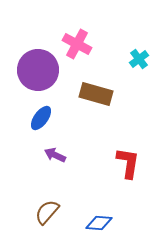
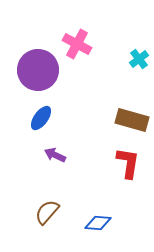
brown rectangle: moved 36 px right, 26 px down
blue diamond: moved 1 px left
